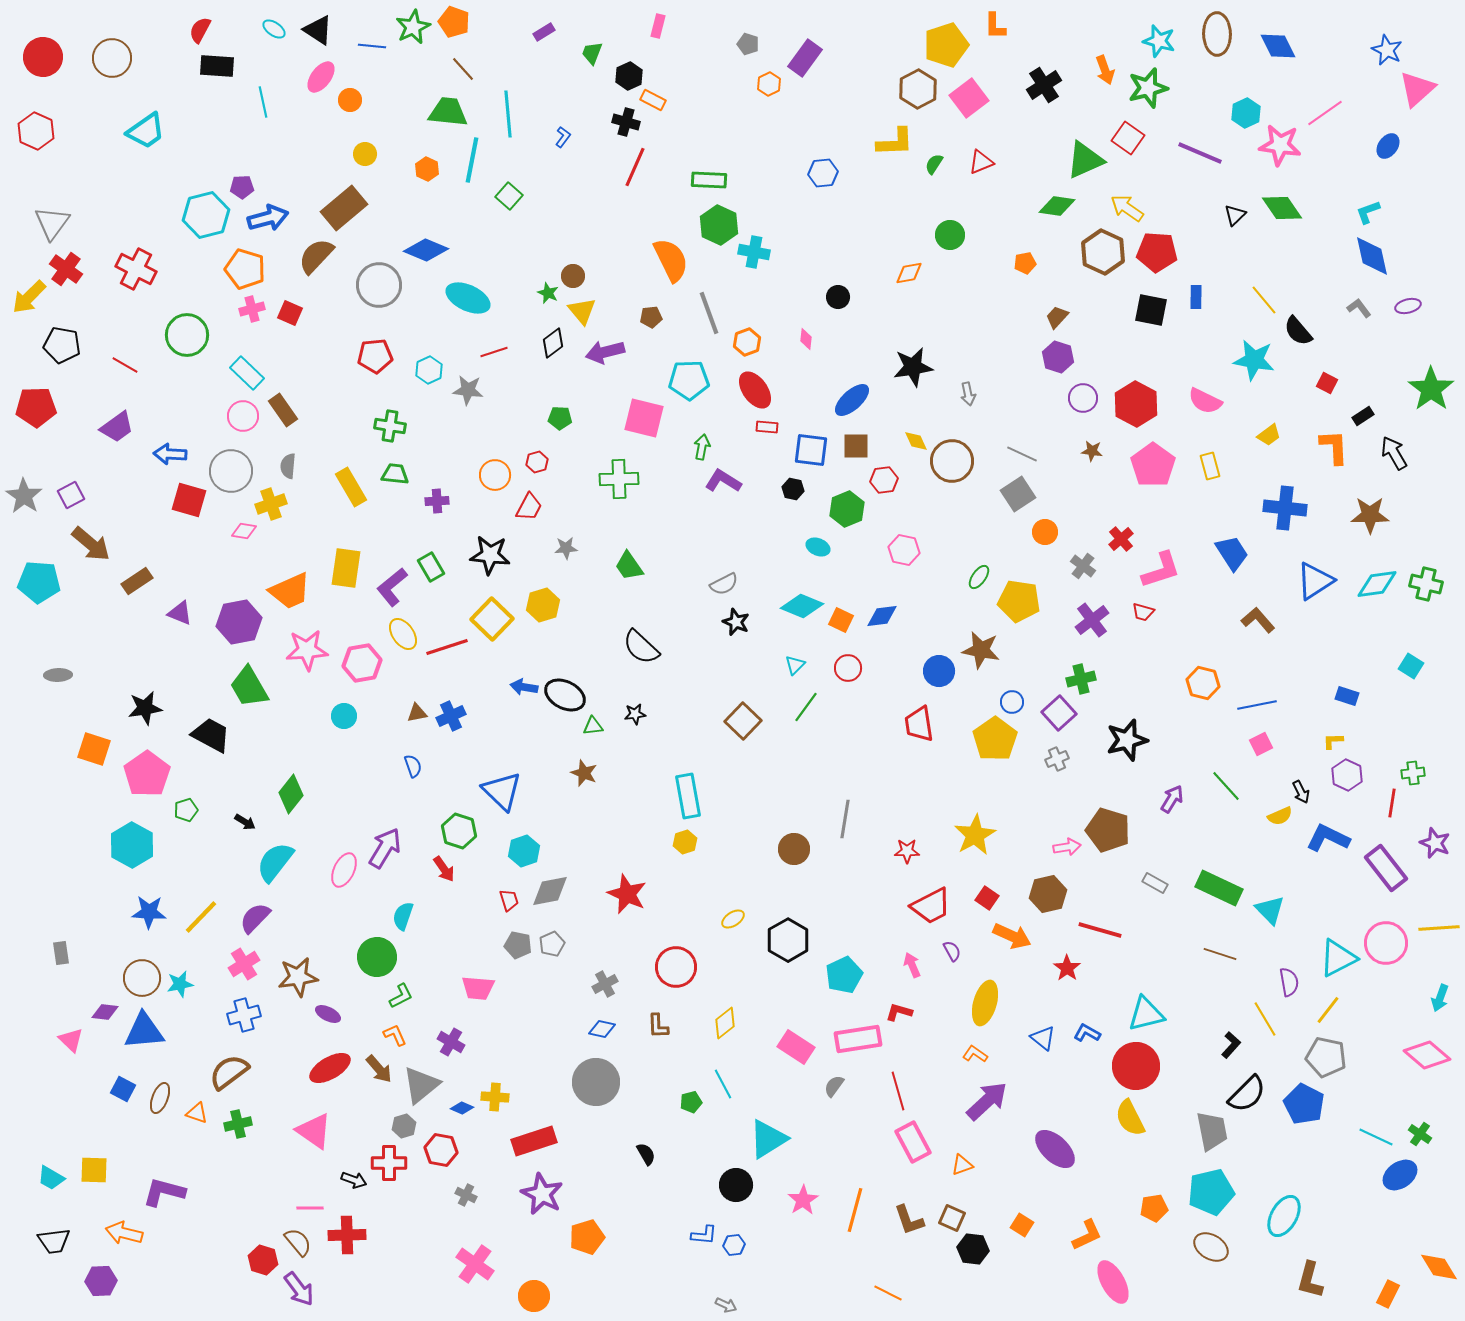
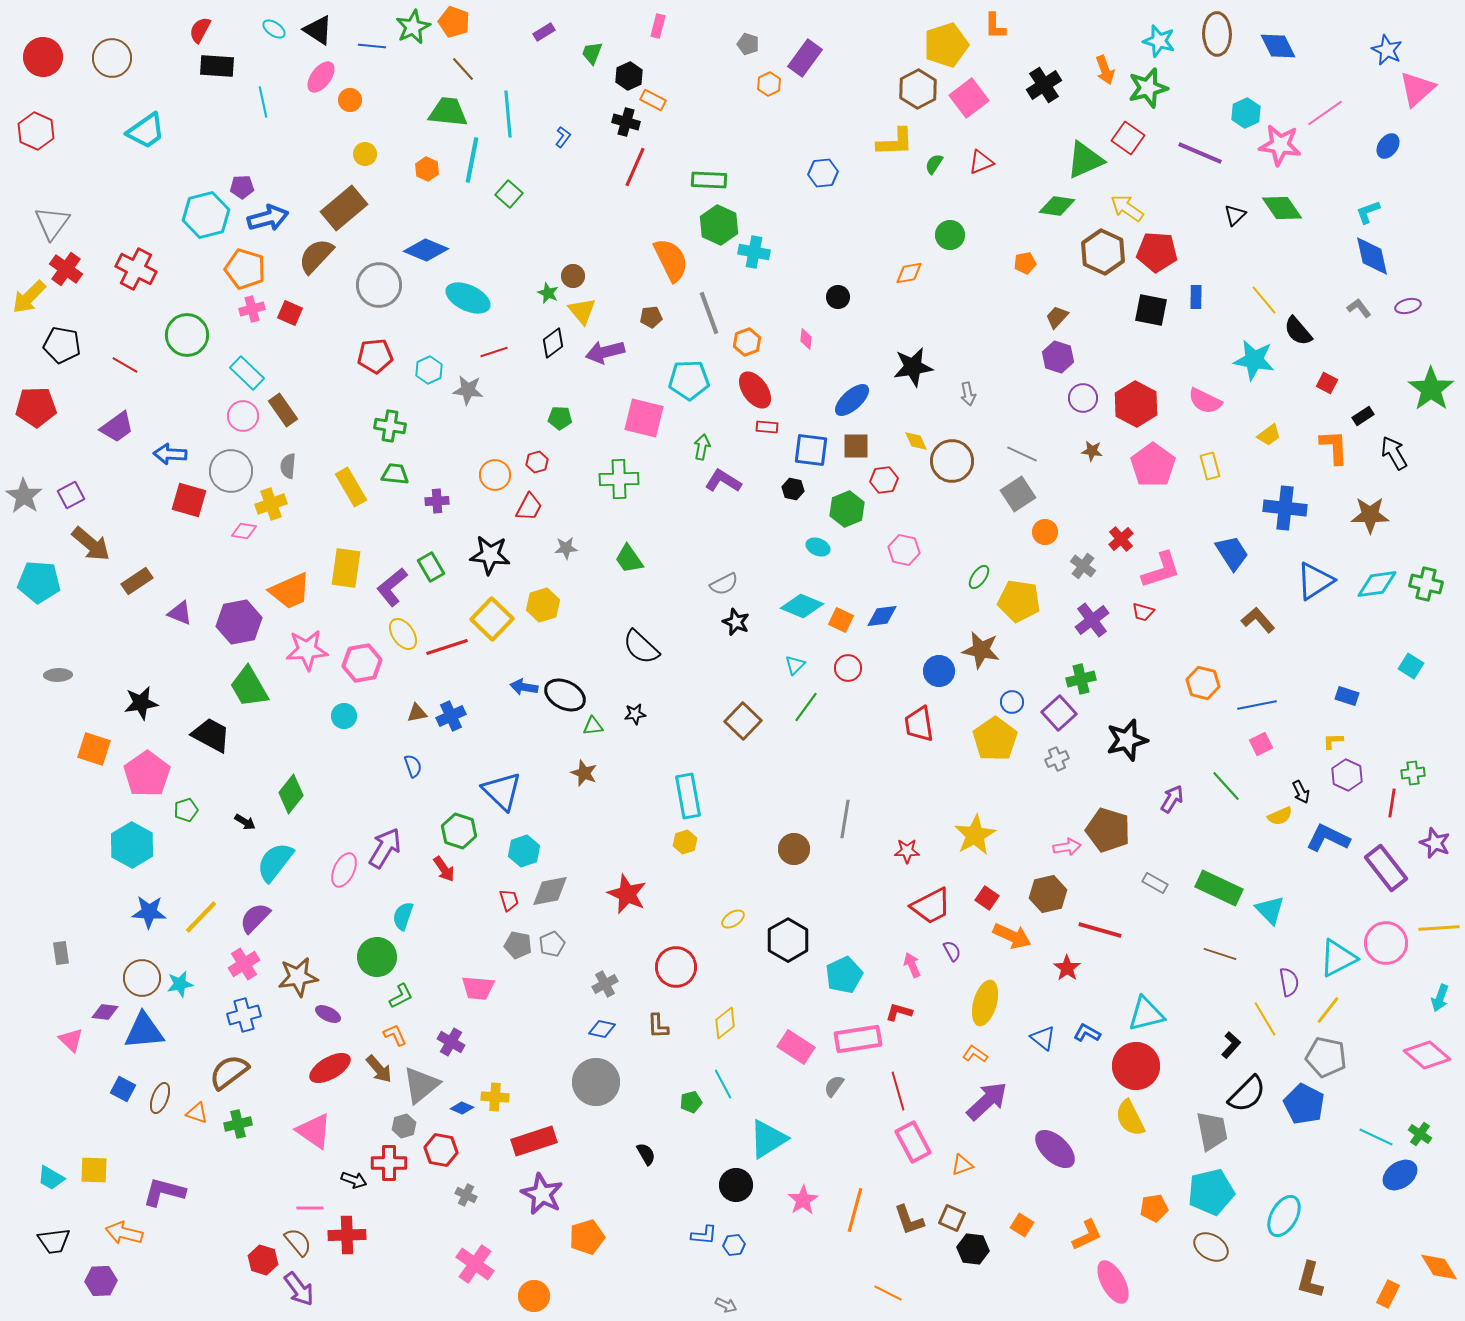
green square at (509, 196): moved 2 px up
green trapezoid at (629, 566): moved 7 px up
black star at (145, 708): moved 4 px left, 5 px up
